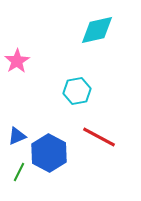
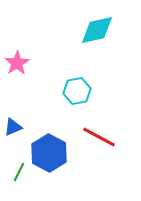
pink star: moved 2 px down
blue triangle: moved 4 px left, 9 px up
